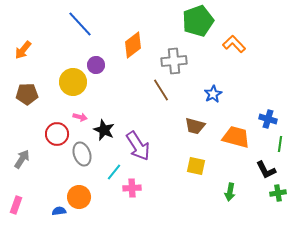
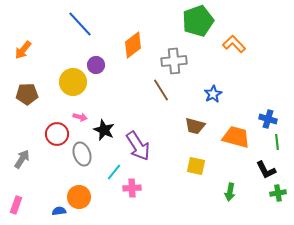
green line: moved 3 px left, 2 px up; rotated 14 degrees counterclockwise
